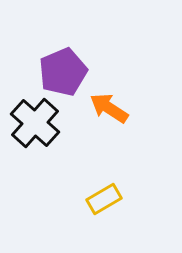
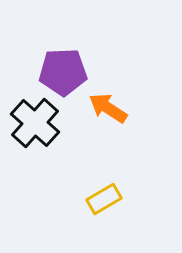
purple pentagon: rotated 21 degrees clockwise
orange arrow: moved 1 px left
